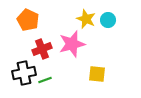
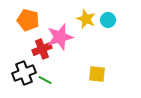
orange pentagon: rotated 10 degrees counterclockwise
pink star: moved 12 px left, 7 px up
black cross: rotated 10 degrees counterclockwise
green line: rotated 48 degrees clockwise
